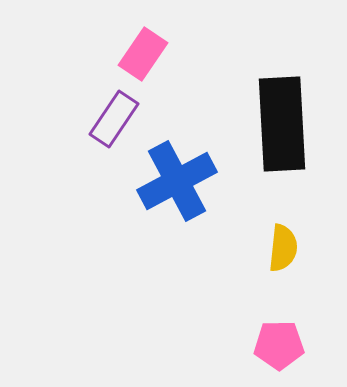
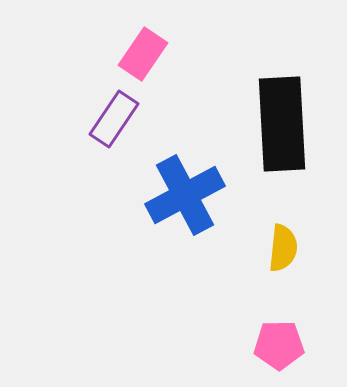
blue cross: moved 8 px right, 14 px down
